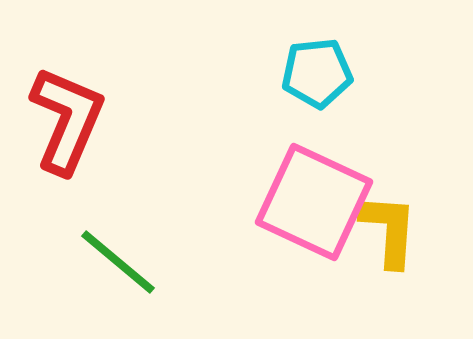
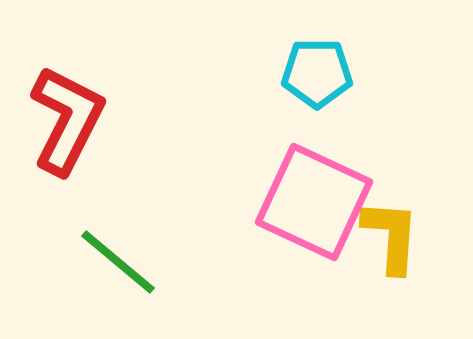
cyan pentagon: rotated 6 degrees clockwise
red L-shape: rotated 4 degrees clockwise
yellow L-shape: moved 2 px right, 6 px down
